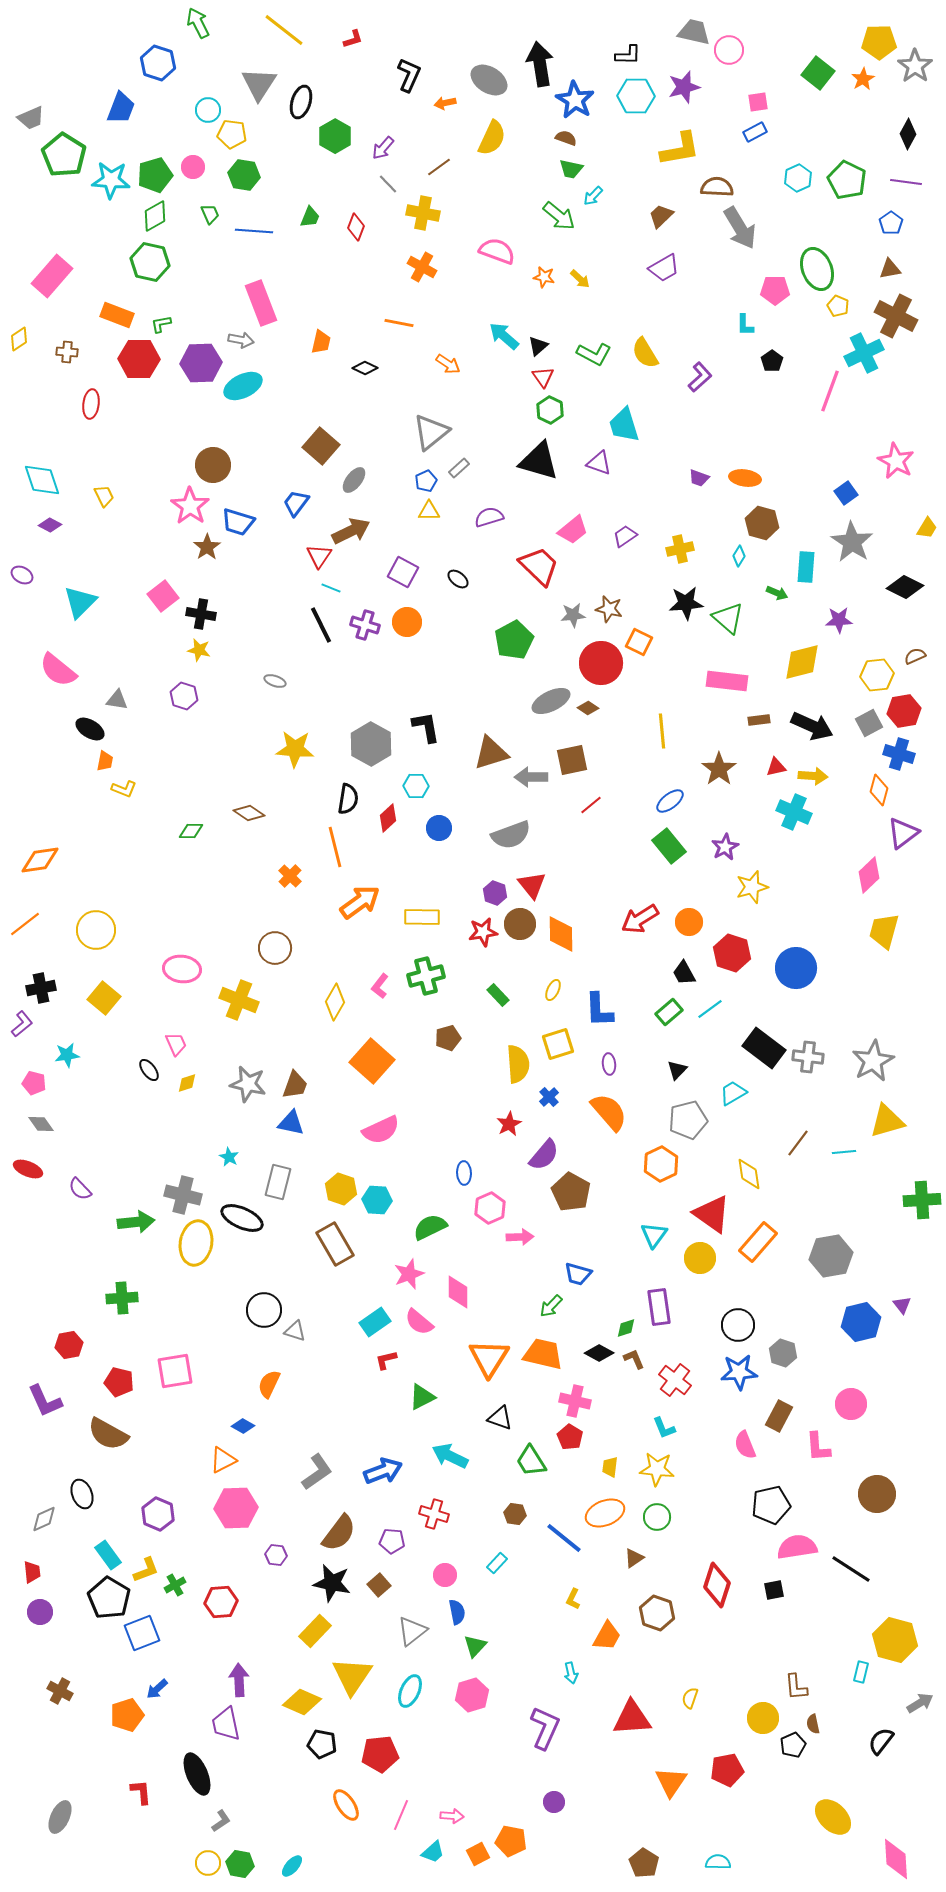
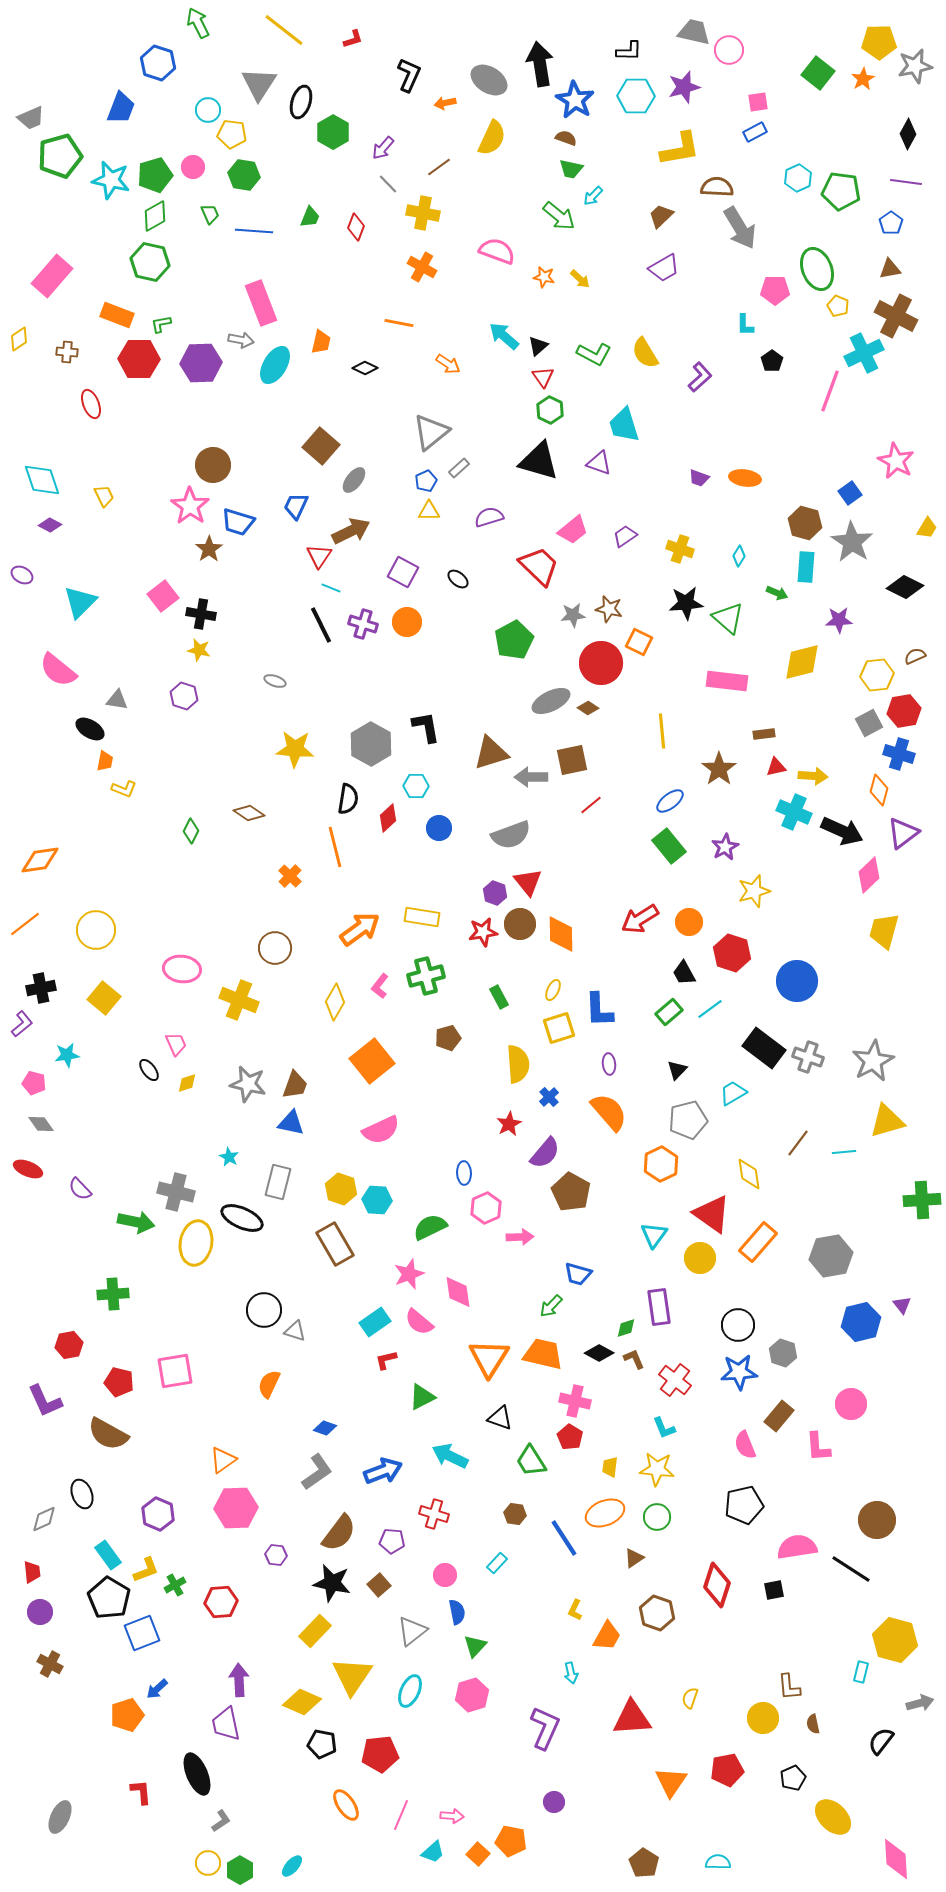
black L-shape at (628, 55): moved 1 px right, 4 px up
gray star at (915, 66): rotated 24 degrees clockwise
green hexagon at (335, 136): moved 2 px left, 4 px up
green pentagon at (64, 155): moved 4 px left, 1 px down; rotated 24 degrees clockwise
cyan star at (111, 180): rotated 9 degrees clockwise
green pentagon at (847, 180): moved 6 px left, 11 px down; rotated 18 degrees counterclockwise
cyan ellipse at (243, 386): moved 32 px right, 21 px up; rotated 33 degrees counterclockwise
red ellipse at (91, 404): rotated 28 degrees counterclockwise
blue square at (846, 493): moved 4 px right
blue trapezoid at (296, 503): moved 3 px down; rotated 12 degrees counterclockwise
brown hexagon at (762, 523): moved 43 px right
brown star at (207, 547): moved 2 px right, 2 px down
yellow cross at (680, 549): rotated 32 degrees clockwise
purple cross at (365, 625): moved 2 px left, 1 px up
brown rectangle at (759, 720): moved 5 px right, 14 px down
black arrow at (812, 726): moved 30 px right, 105 px down
green diamond at (191, 831): rotated 65 degrees counterclockwise
red triangle at (532, 885): moved 4 px left, 3 px up
yellow star at (752, 887): moved 2 px right, 4 px down
orange arrow at (360, 902): moved 27 px down
yellow rectangle at (422, 917): rotated 8 degrees clockwise
blue circle at (796, 968): moved 1 px right, 13 px down
green rectangle at (498, 995): moved 1 px right, 2 px down; rotated 15 degrees clockwise
yellow square at (558, 1044): moved 1 px right, 16 px up
gray cross at (808, 1057): rotated 12 degrees clockwise
orange square at (372, 1061): rotated 9 degrees clockwise
purple semicircle at (544, 1155): moved 1 px right, 2 px up
gray cross at (183, 1195): moved 7 px left, 3 px up
pink hexagon at (490, 1208): moved 4 px left
green arrow at (136, 1222): rotated 18 degrees clockwise
pink diamond at (458, 1292): rotated 8 degrees counterclockwise
green cross at (122, 1298): moved 9 px left, 4 px up
brown rectangle at (779, 1416): rotated 12 degrees clockwise
blue diamond at (243, 1426): moved 82 px right, 2 px down; rotated 10 degrees counterclockwise
orange triangle at (223, 1460): rotated 8 degrees counterclockwise
brown circle at (877, 1494): moved 26 px down
black pentagon at (771, 1505): moved 27 px left
blue line at (564, 1538): rotated 18 degrees clockwise
yellow L-shape at (573, 1599): moved 2 px right, 11 px down
brown L-shape at (796, 1687): moved 7 px left
brown cross at (60, 1691): moved 10 px left, 27 px up
gray arrow at (920, 1703): rotated 16 degrees clockwise
black pentagon at (793, 1745): moved 33 px down
orange square at (478, 1854): rotated 20 degrees counterclockwise
green hexagon at (240, 1864): moved 6 px down; rotated 20 degrees clockwise
